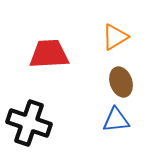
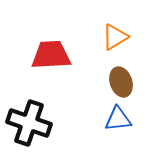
red trapezoid: moved 2 px right, 1 px down
blue triangle: moved 2 px right, 1 px up
